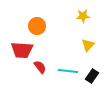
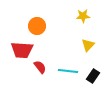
black rectangle: moved 1 px right
